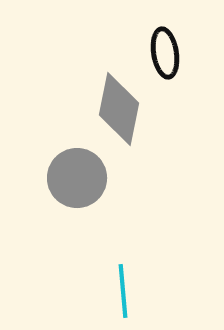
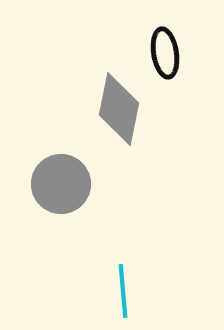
gray circle: moved 16 px left, 6 px down
